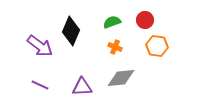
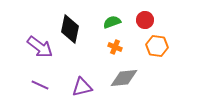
black diamond: moved 1 px left, 2 px up; rotated 12 degrees counterclockwise
purple arrow: moved 1 px down
gray diamond: moved 3 px right
purple triangle: rotated 10 degrees counterclockwise
